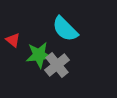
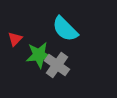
red triangle: moved 2 px right, 1 px up; rotated 35 degrees clockwise
gray cross: rotated 15 degrees counterclockwise
